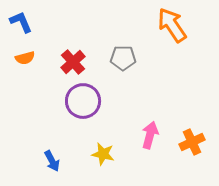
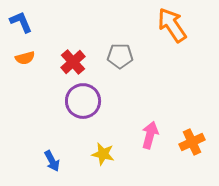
gray pentagon: moved 3 px left, 2 px up
